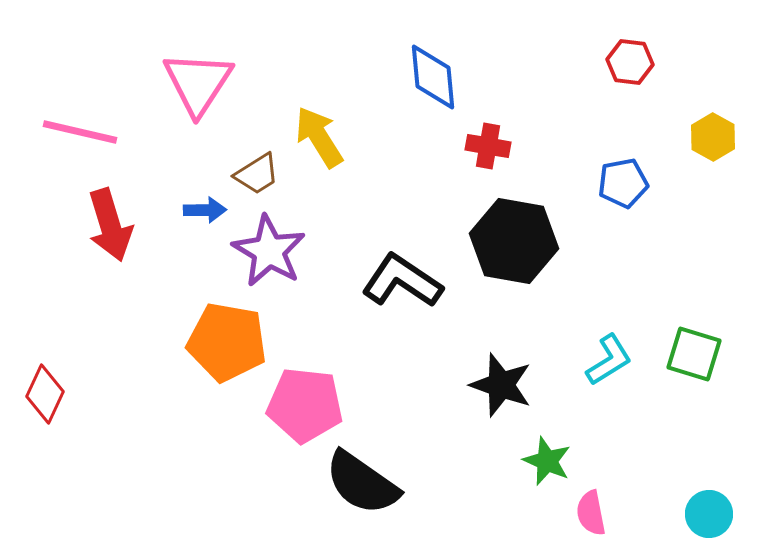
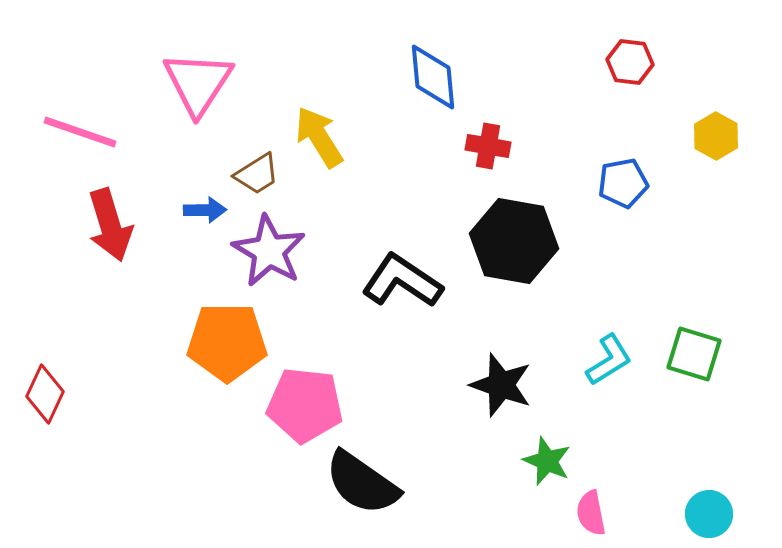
pink line: rotated 6 degrees clockwise
yellow hexagon: moved 3 px right, 1 px up
orange pentagon: rotated 10 degrees counterclockwise
